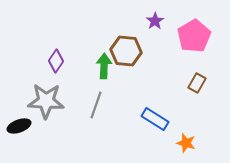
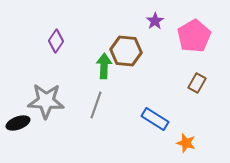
purple diamond: moved 20 px up
black ellipse: moved 1 px left, 3 px up
